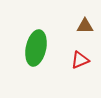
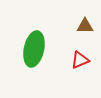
green ellipse: moved 2 px left, 1 px down
